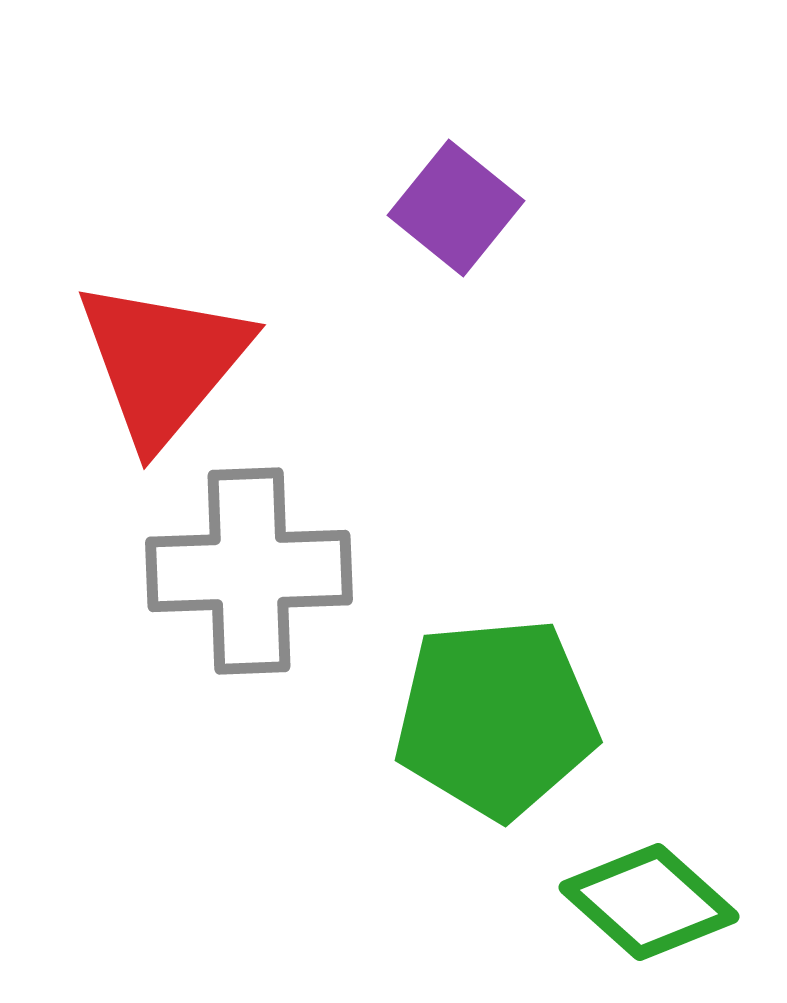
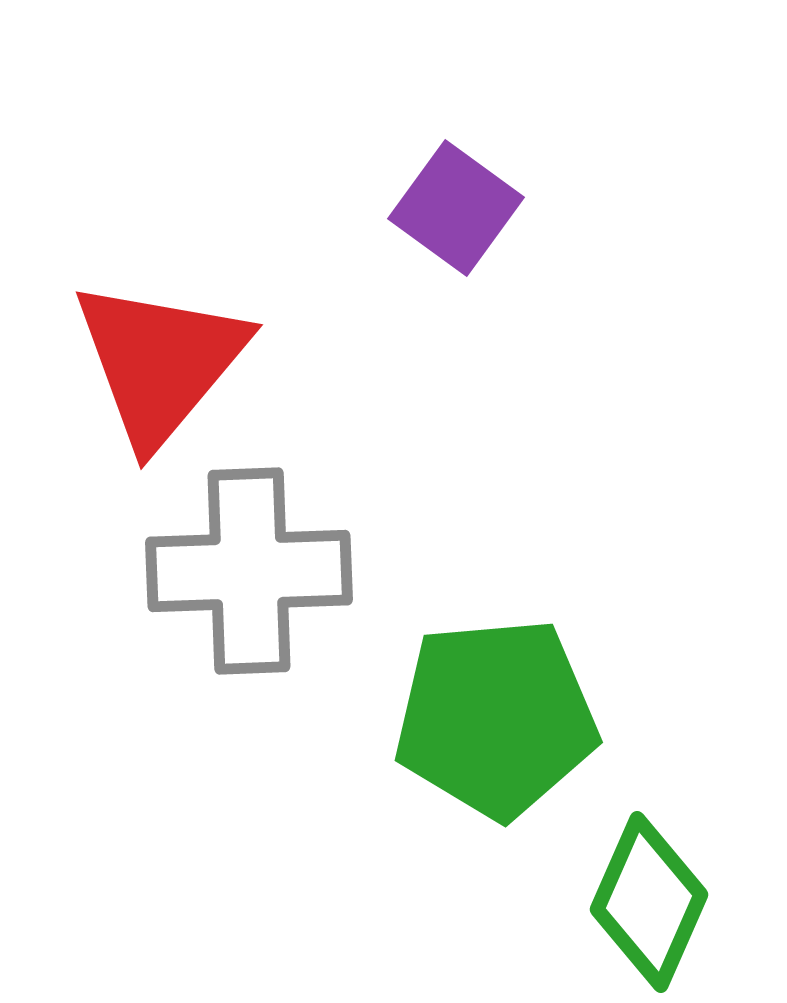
purple square: rotated 3 degrees counterclockwise
red triangle: moved 3 px left
green diamond: rotated 72 degrees clockwise
